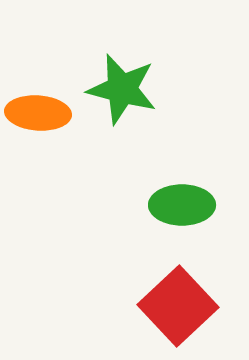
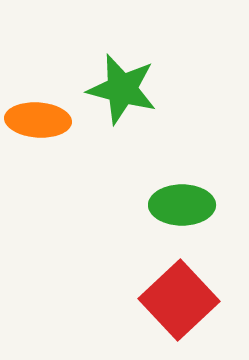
orange ellipse: moved 7 px down
red square: moved 1 px right, 6 px up
